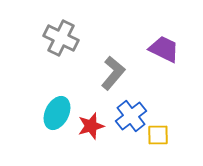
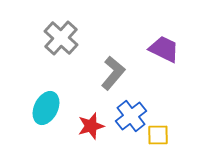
gray cross: rotated 16 degrees clockwise
cyan ellipse: moved 11 px left, 5 px up
